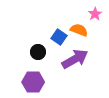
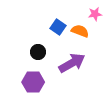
pink star: rotated 24 degrees clockwise
orange semicircle: moved 1 px right, 1 px down
blue square: moved 1 px left, 10 px up
purple arrow: moved 3 px left, 4 px down
